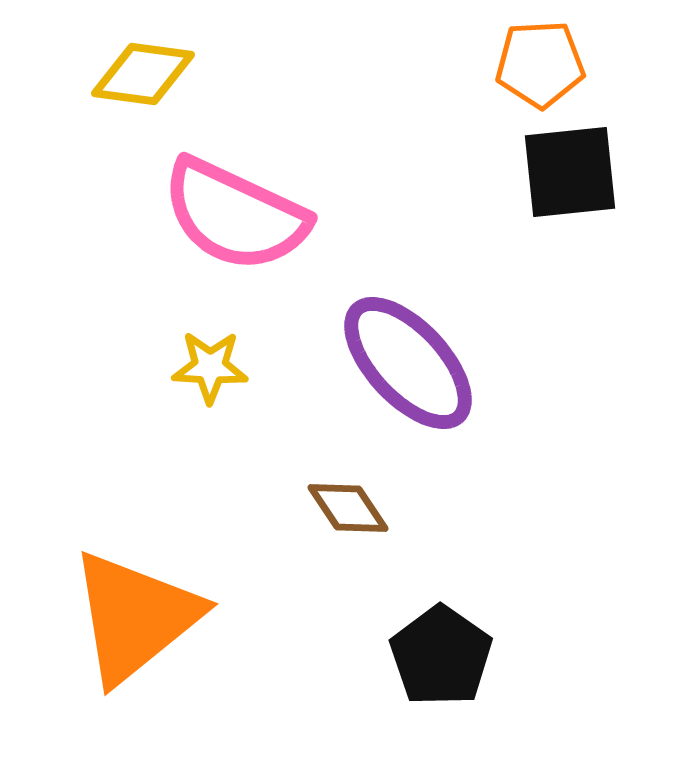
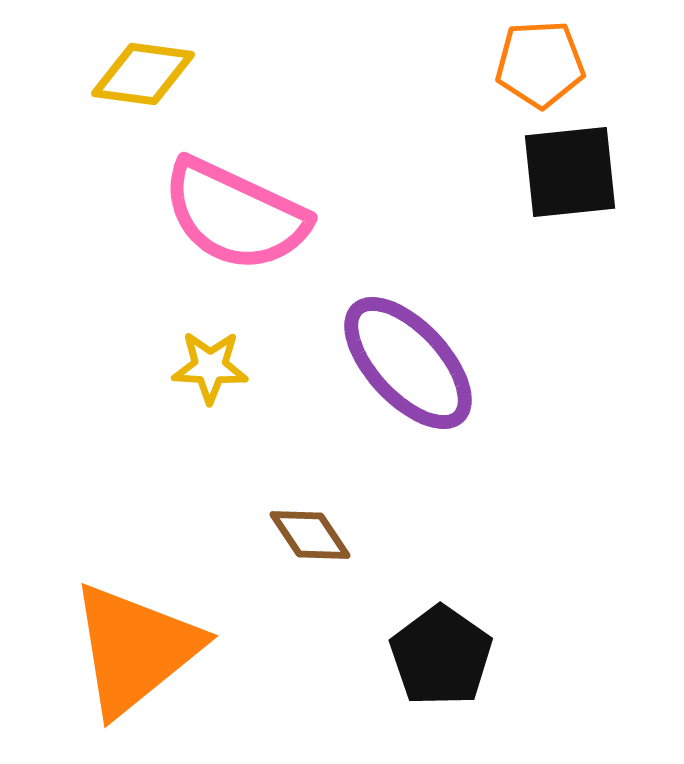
brown diamond: moved 38 px left, 27 px down
orange triangle: moved 32 px down
